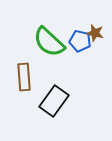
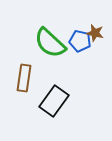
green semicircle: moved 1 px right, 1 px down
brown rectangle: moved 1 px down; rotated 12 degrees clockwise
